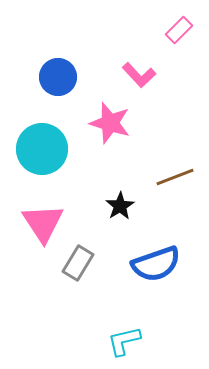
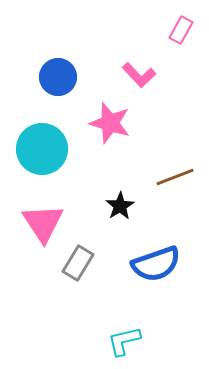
pink rectangle: moved 2 px right; rotated 16 degrees counterclockwise
